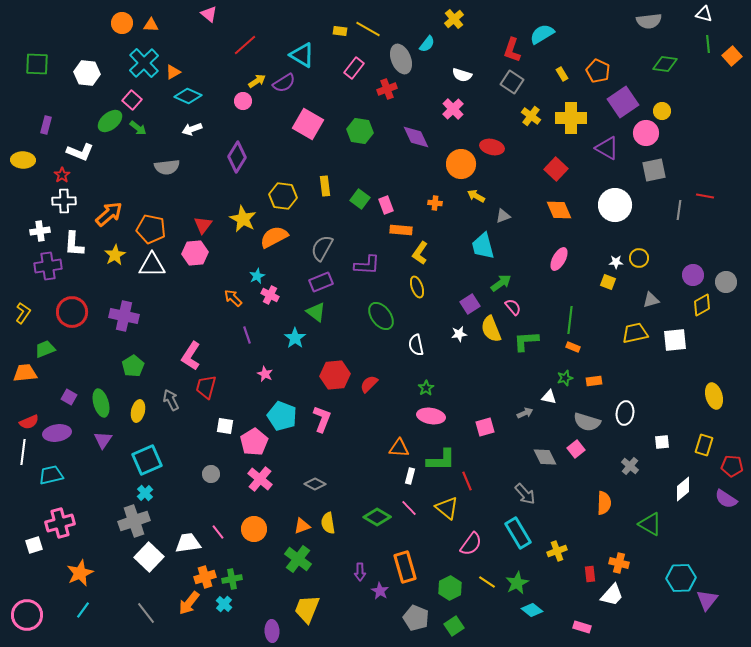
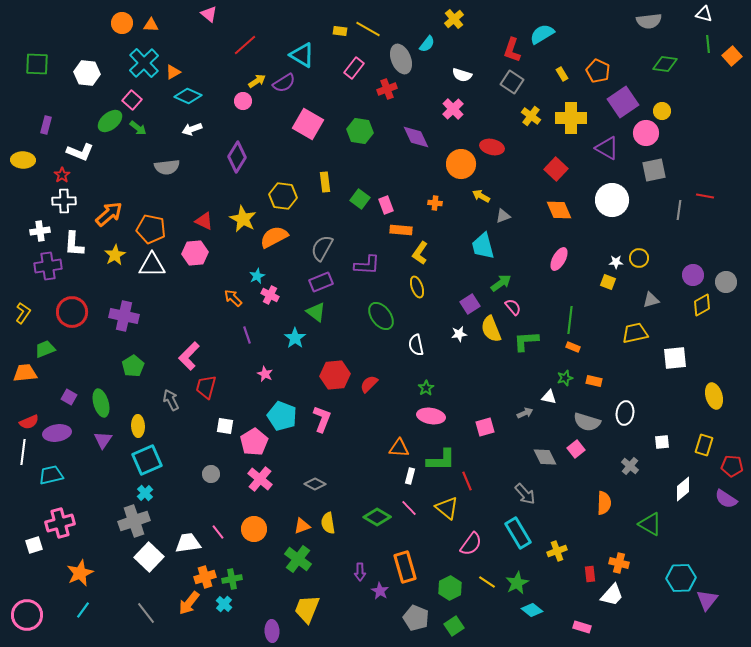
yellow rectangle at (325, 186): moved 4 px up
yellow arrow at (476, 196): moved 5 px right
white circle at (615, 205): moved 3 px left, 5 px up
red triangle at (203, 225): moved 1 px right, 4 px up; rotated 42 degrees counterclockwise
white square at (675, 340): moved 18 px down
pink L-shape at (191, 356): moved 2 px left; rotated 12 degrees clockwise
orange rectangle at (594, 381): rotated 21 degrees clockwise
yellow ellipse at (138, 411): moved 15 px down; rotated 15 degrees counterclockwise
